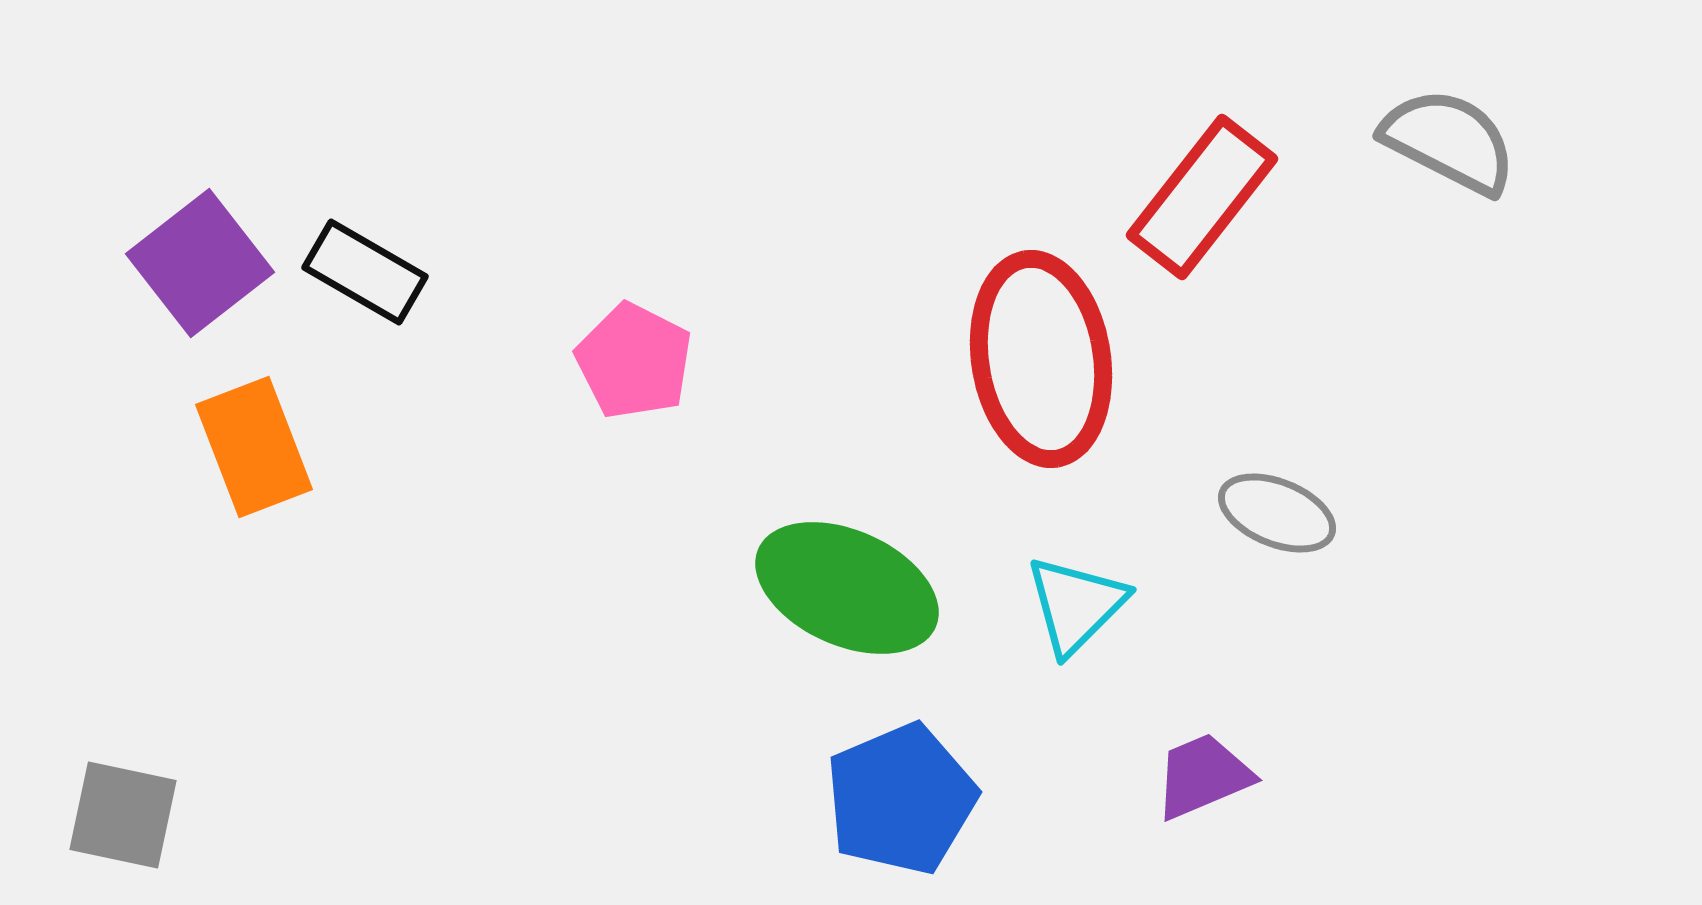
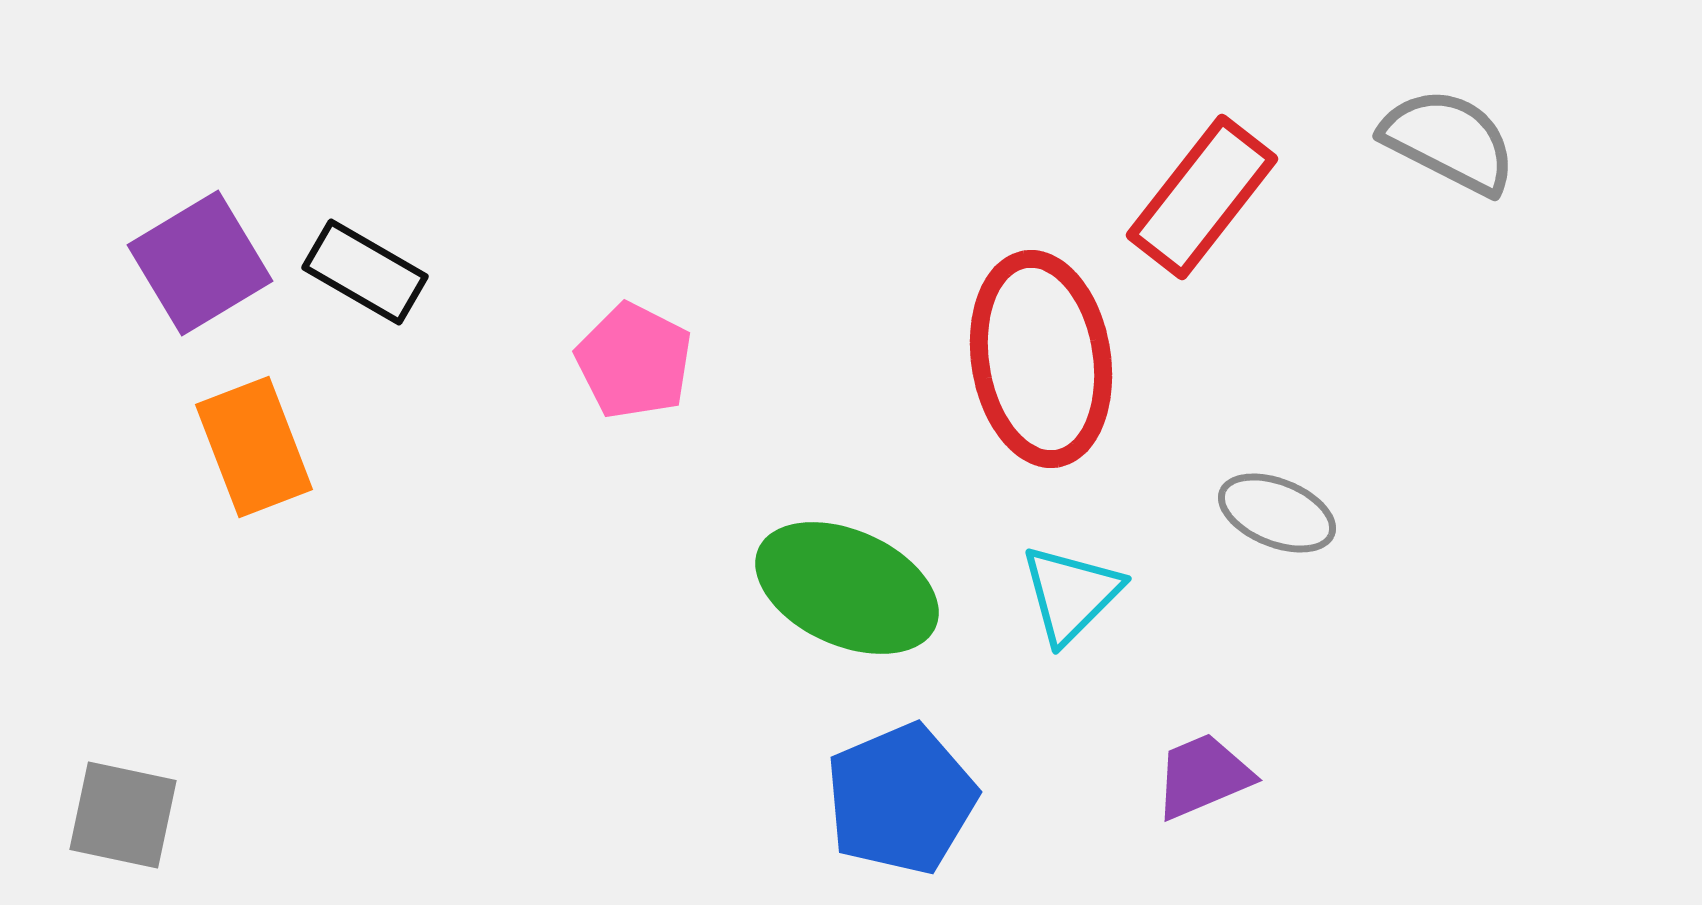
purple square: rotated 7 degrees clockwise
cyan triangle: moved 5 px left, 11 px up
